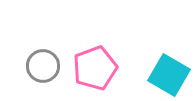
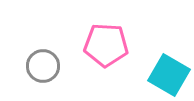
pink pentagon: moved 11 px right, 23 px up; rotated 24 degrees clockwise
